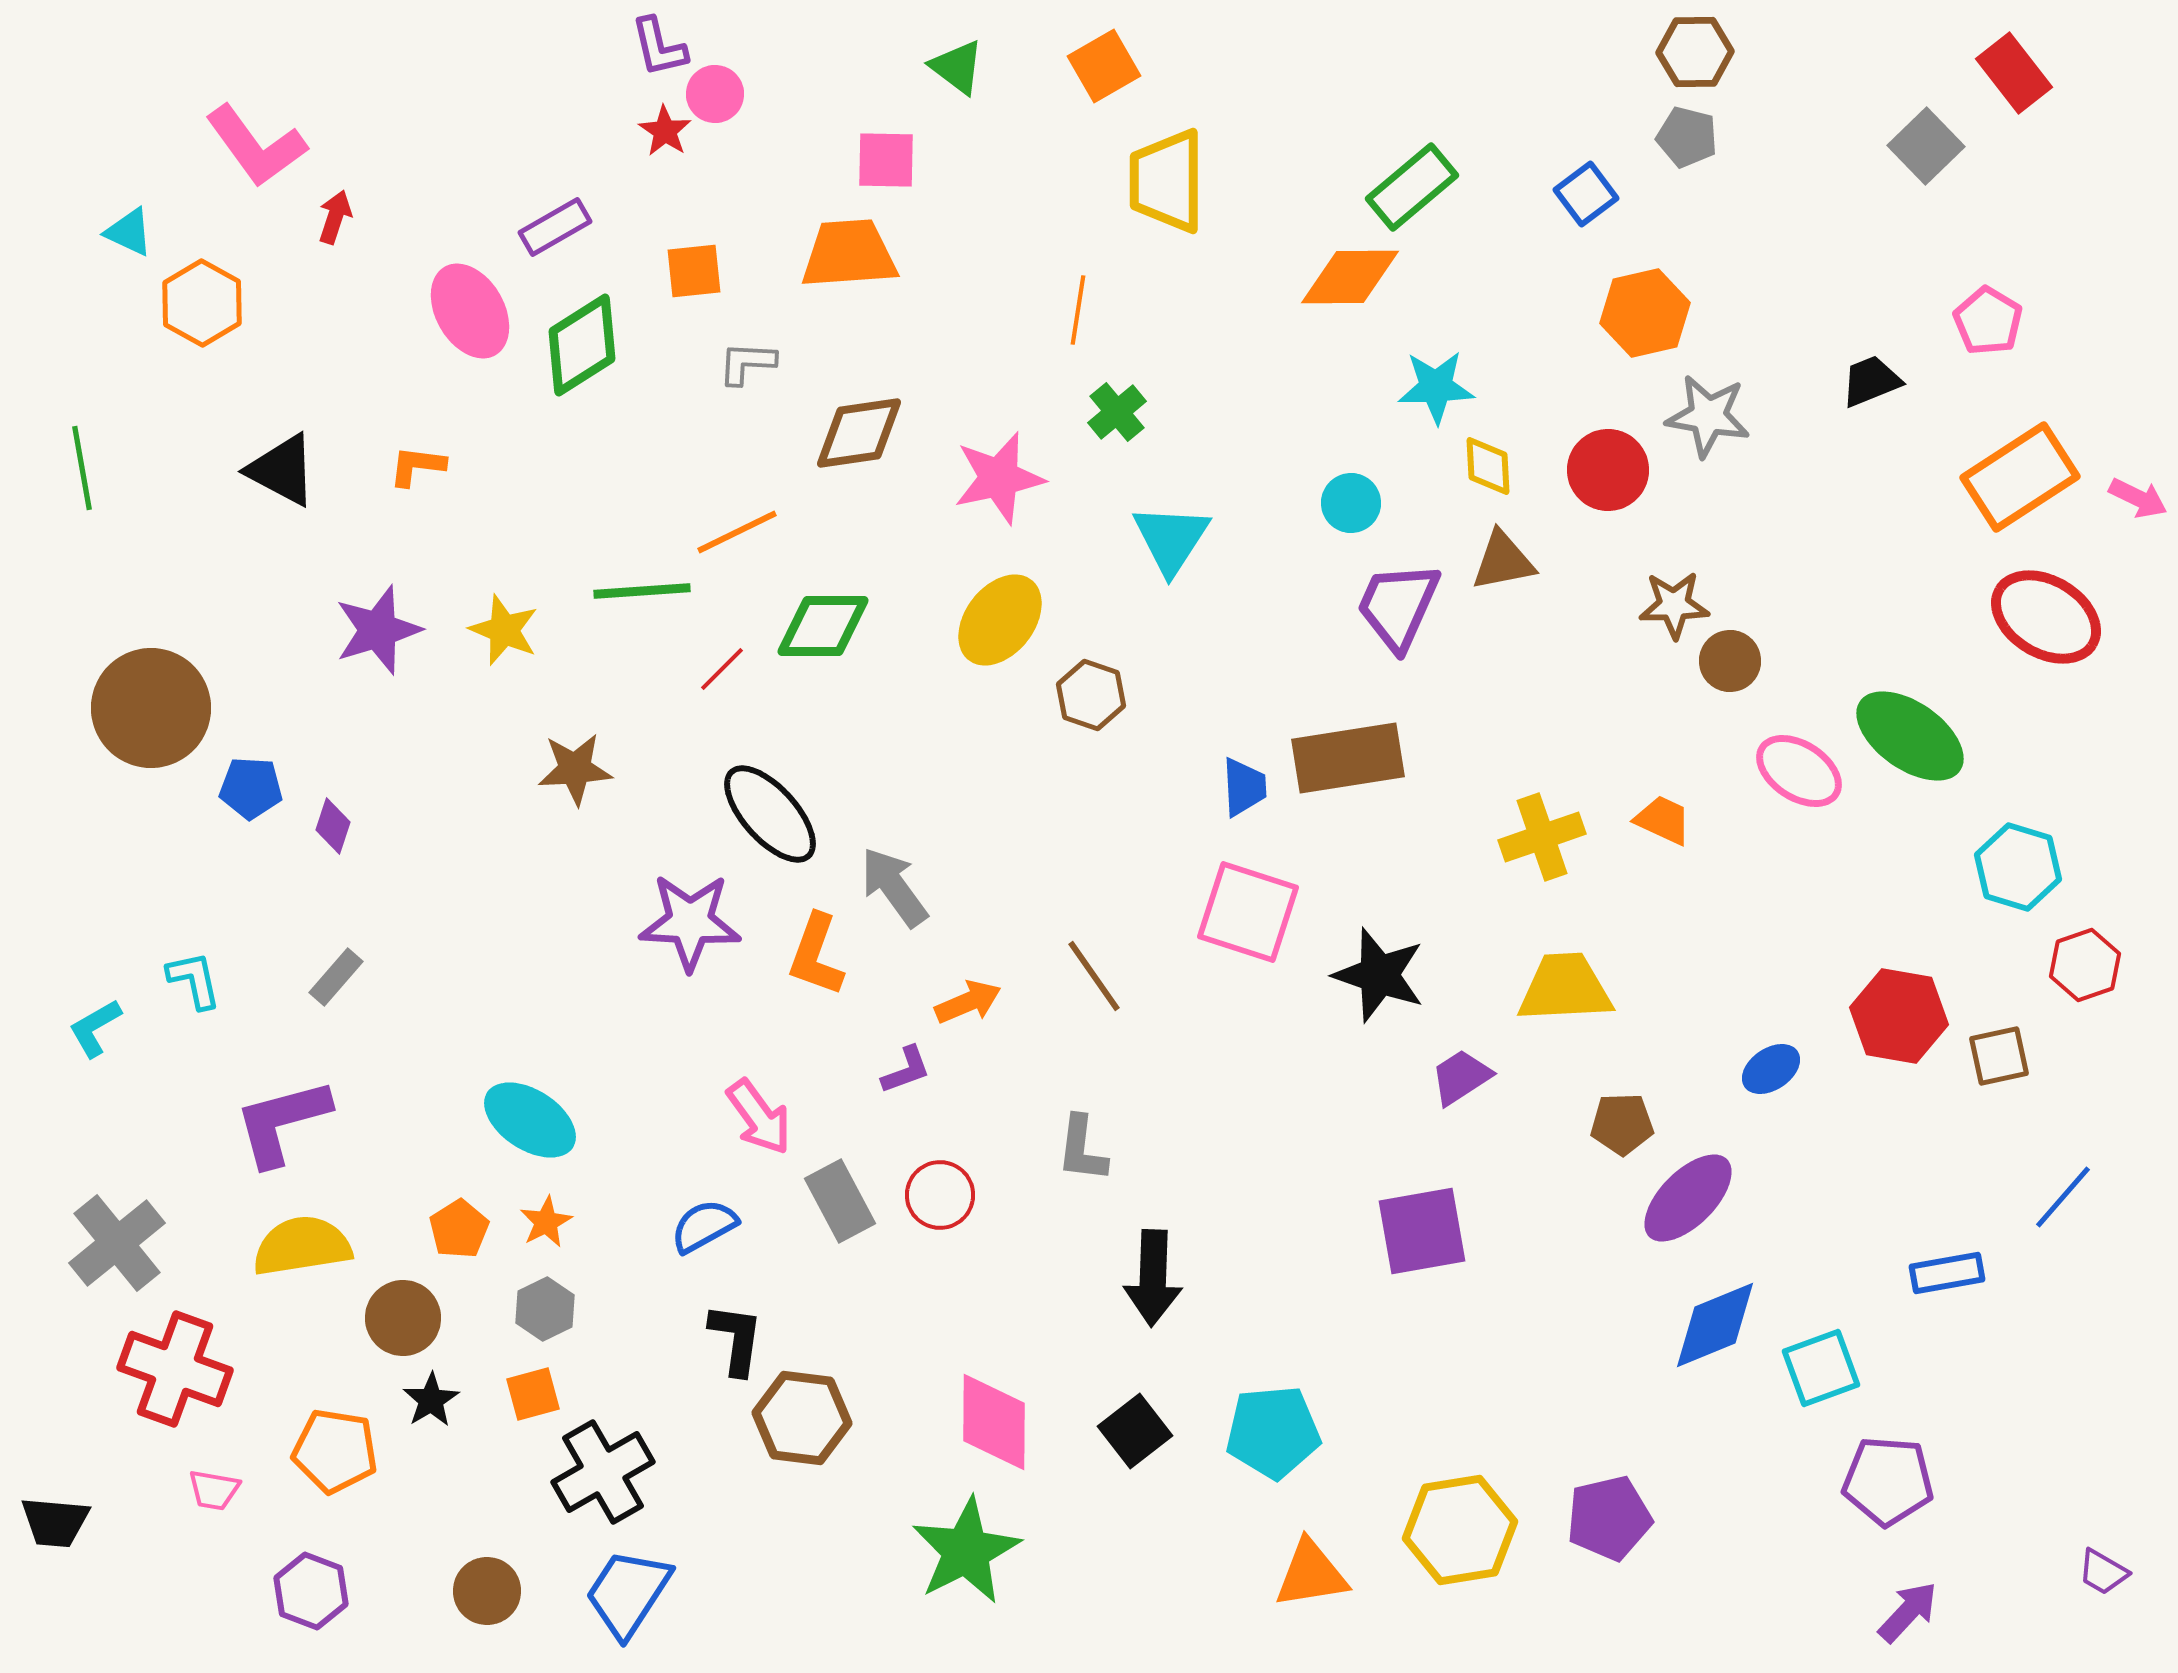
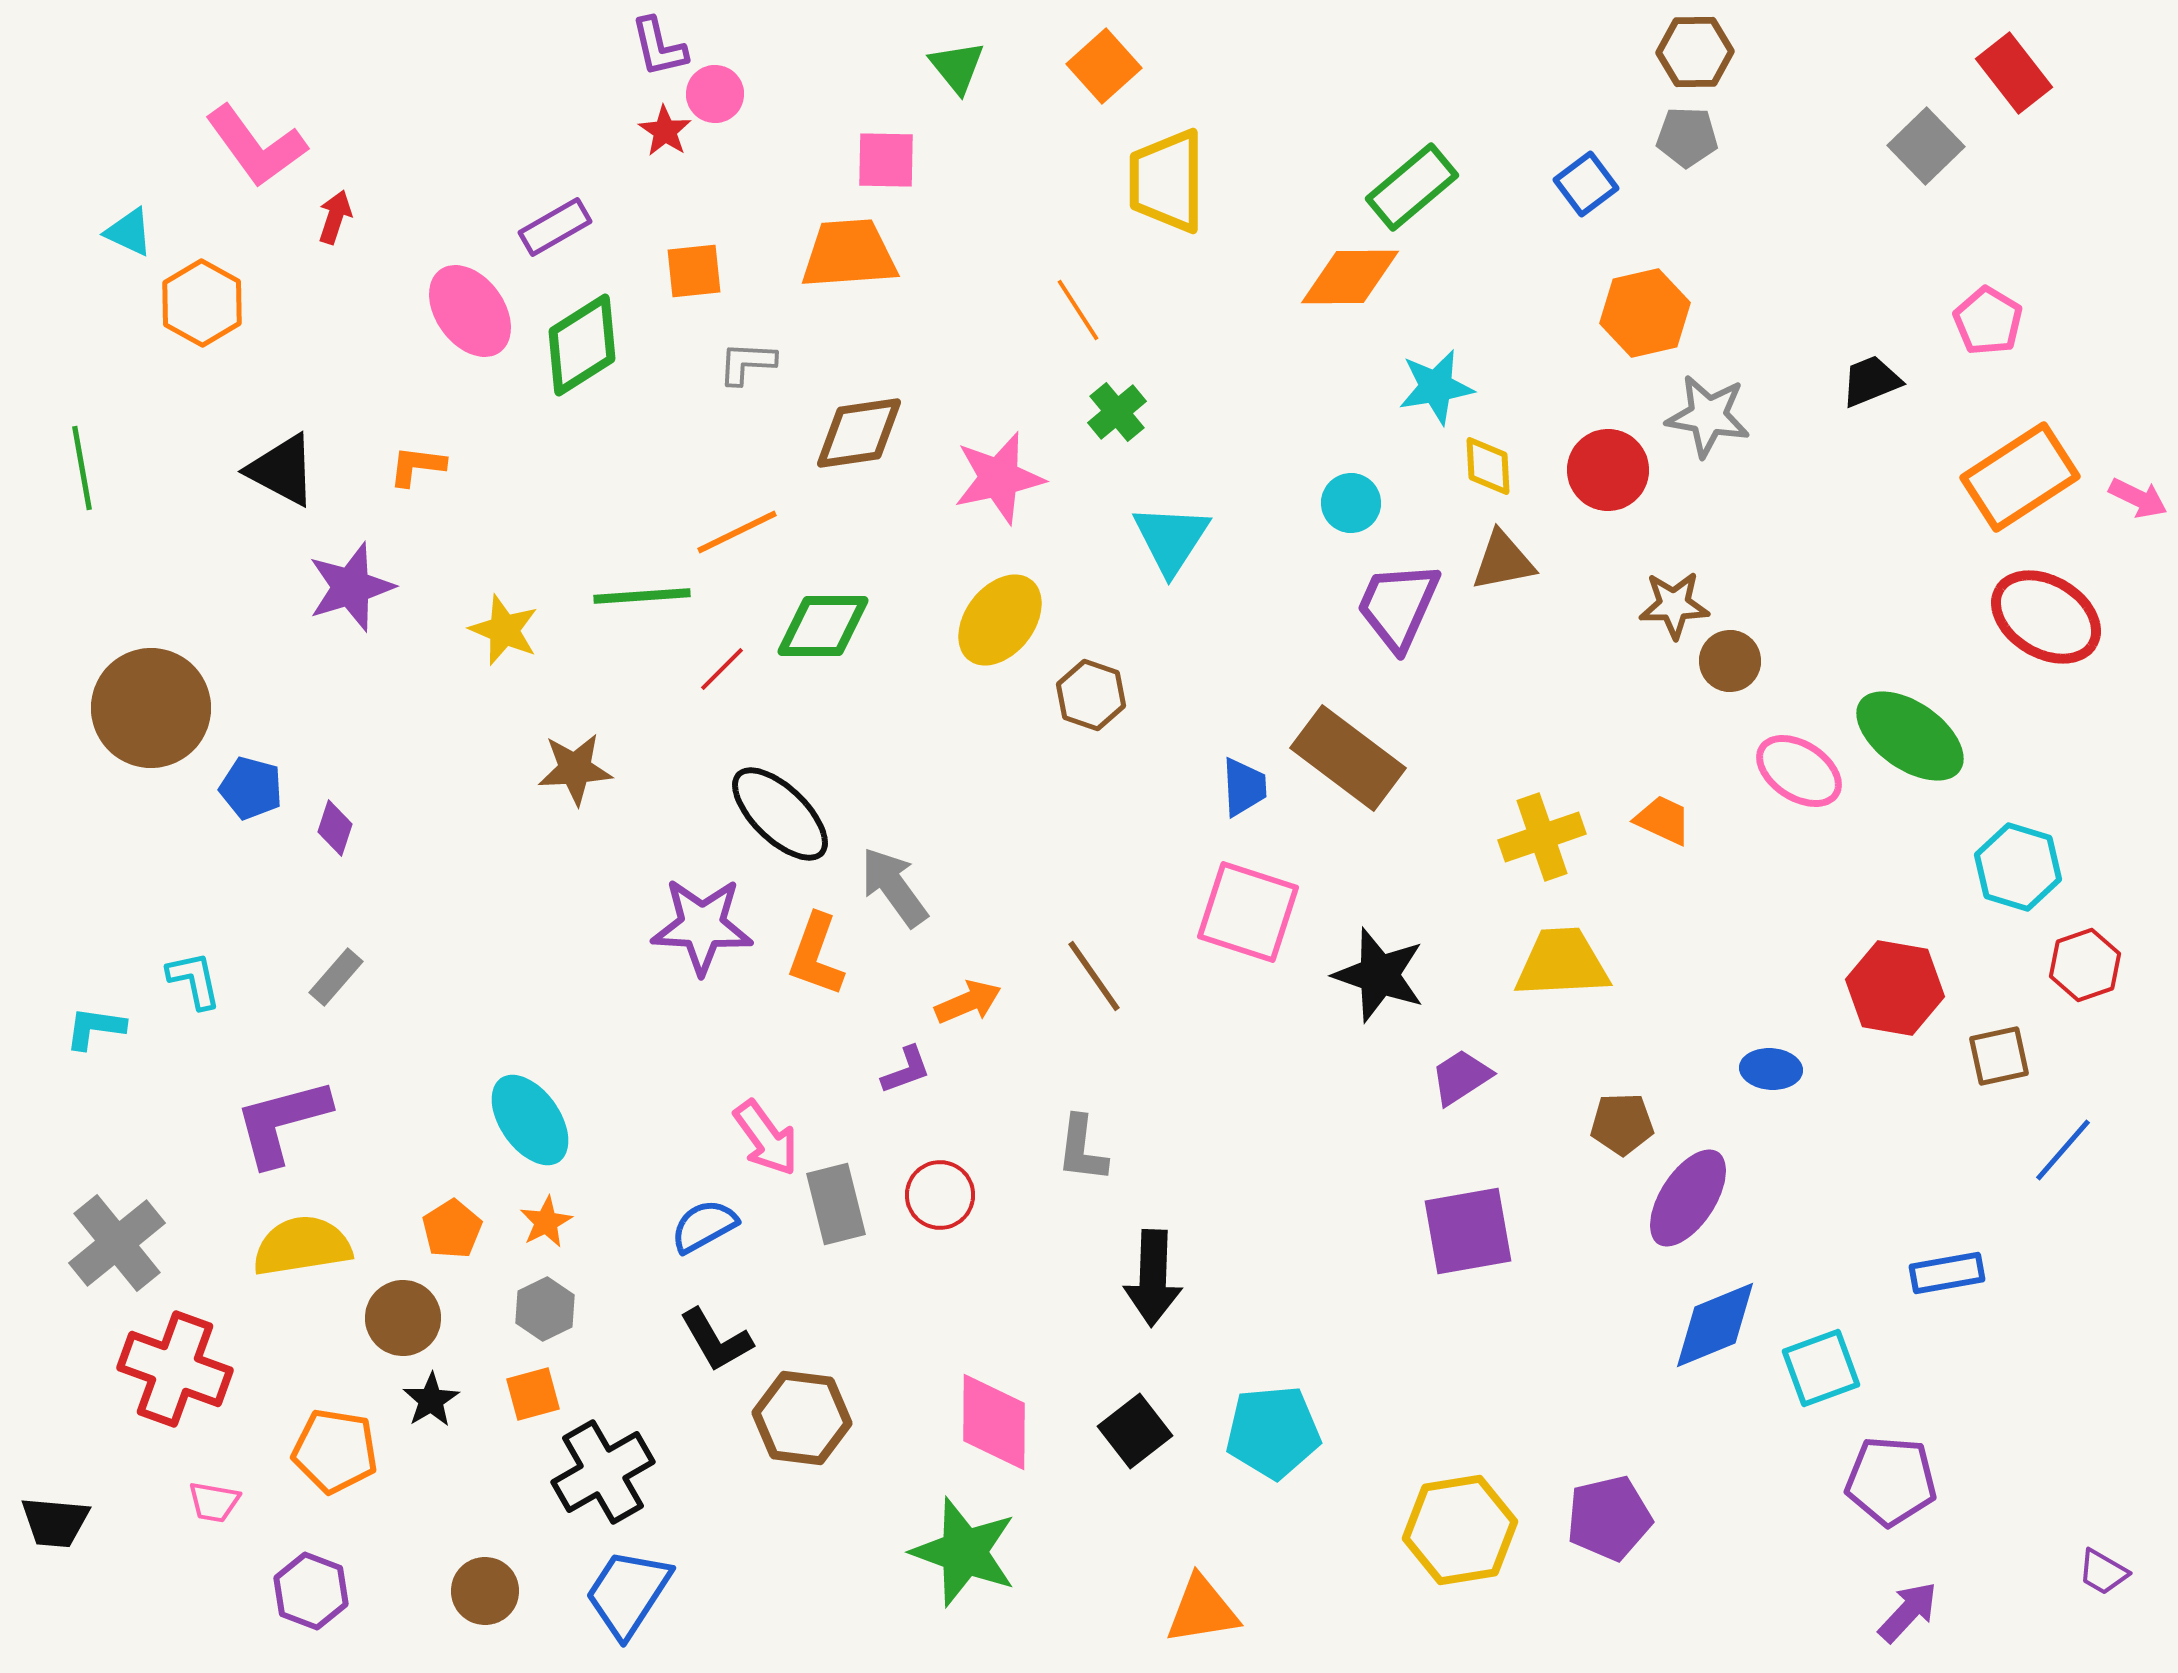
orange square at (1104, 66): rotated 12 degrees counterclockwise
green triangle at (957, 67): rotated 14 degrees clockwise
gray pentagon at (1687, 137): rotated 12 degrees counterclockwise
blue square at (1586, 194): moved 10 px up
orange line at (1078, 310): rotated 42 degrees counterclockwise
pink ellipse at (470, 311): rotated 6 degrees counterclockwise
cyan star at (1436, 387): rotated 8 degrees counterclockwise
green line at (642, 591): moved 5 px down
purple star at (378, 630): moved 27 px left, 43 px up
brown rectangle at (1348, 758): rotated 46 degrees clockwise
blue pentagon at (251, 788): rotated 12 degrees clockwise
black ellipse at (770, 814): moved 10 px right; rotated 4 degrees counterclockwise
purple diamond at (333, 826): moved 2 px right, 2 px down
purple star at (690, 922): moved 12 px right, 4 px down
yellow trapezoid at (1565, 988): moved 3 px left, 25 px up
red hexagon at (1899, 1016): moved 4 px left, 28 px up
cyan L-shape at (95, 1028): rotated 38 degrees clockwise
blue ellipse at (1771, 1069): rotated 38 degrees clockwise
pink arrow at (759, 1117): moved 7 px right, 21 px down
cyan ellipse at (530, 1120): rotated 22 degrees clockwise
blue line at (2063, 1197): moved 47 px up
purple ellipse at (1688, 1198): rotated 12 degrees counterclockwise
gray rectangle at (840, 1201): moved 4 px left, 3 px down; rotated 14 degrees clockwise
orange pentagon at (459, 1229): moved 7 px left
purple square at (1422, 1231): moved 46 px right
black L-shape at (736, 1339): moved 20 px left, 1 px down; rotated 142 degrees clockwise
purple pentagon at (1888, 1481): moved 3 px right
pink trapezoid at (214, 1490): moved 12 px down
green star at (966, 1551): moved 2 px left, 1 px down; rotated 25 degrees counterclockwise
orange triangle at (1311, 1574): moved 109 px left, 36 px down
brown circle at (487, 1591): moved 2 px left
